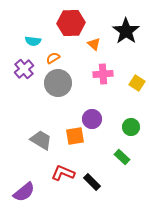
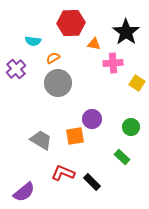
black star: moved 1 px down
orange triangle: rotated 32 degrees counterclockwise
purple cross: moved 8 px left
pink cross: moved 10 px right, 11 px up
